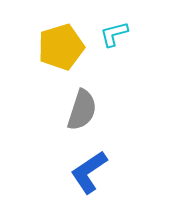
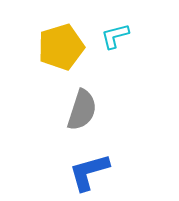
cyan L-shape: moved 1 px right, 2 px down
blue L-shape: rotated 18 degrees clockwise
